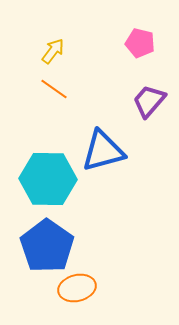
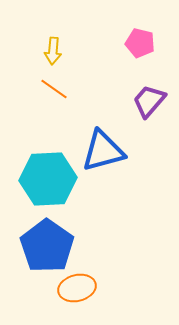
yellow arrow: rotated 148 degrees clockwise
cyan hexagon: rotated 4 degrees counterclockwise
